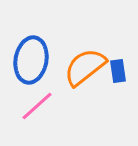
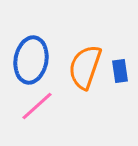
orange semicircle: rotated 33 degrees counterclockwise
blue rectangle: moved 2 px right
